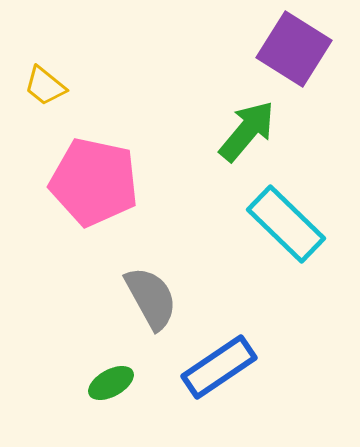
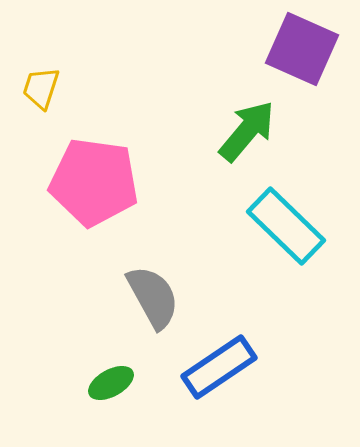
purple square: moved 8 px right; rotated 8 degrees counterclockwise
yellow trapezoid: moved 4 px left, 2 px down; rotated 69 degrees clockwise
pink pentagon: rotated 4 degrees counterclockwise
cyan rectangle: moved 2 px down
gray semicircle: moved 2 px right, 1 px up
